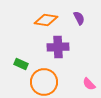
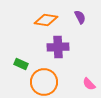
purple semicircle: moved 1 px right, 1 px up
